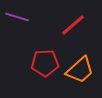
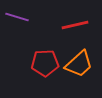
red line: moved 2 px right; rotated 28 degrees clockwise
orange trapezoid: moved 1 px left, 6 px up
